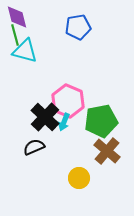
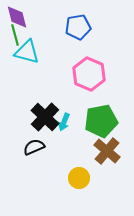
cyan triangle: moved 2 px right, 1 px down
pink hexagon: moved 21 px right, 27 px up
